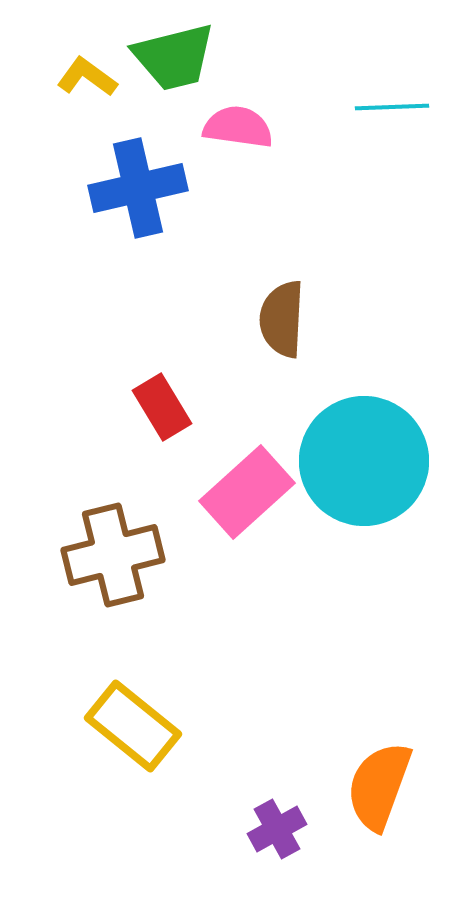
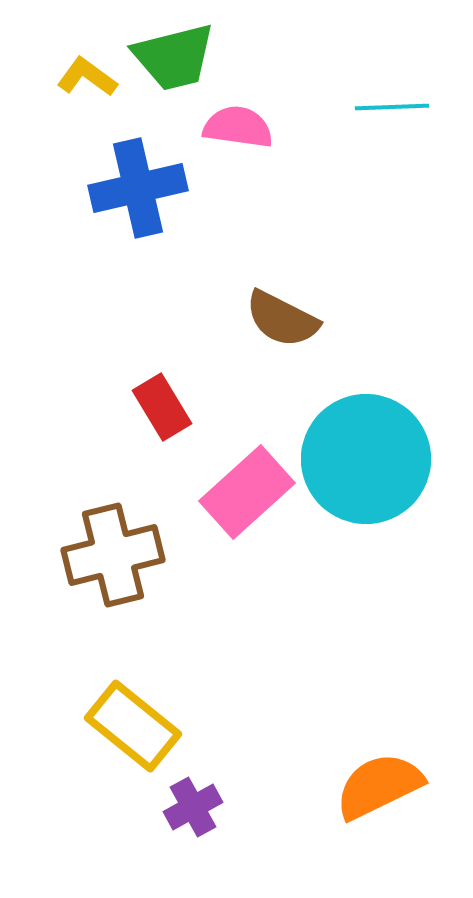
brown semicircle: rotated 66 degrees counterclockwise
cyan circle: moved 2 px right, 2 px up
orange semicircle: rotated 44 degrees clockwise
purple cross: moved 84 px left, 22 px up
